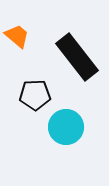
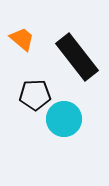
orange trapezoid: moved 5 px right, 3 px down
cyan circle: moved 2 px left, 8 px up
